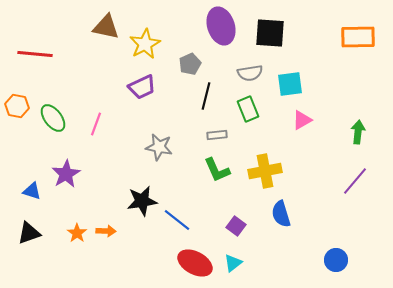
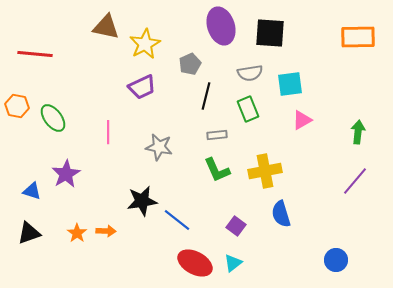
pink line: moved 12 px right, 8 px down; rotated 20 degrees counterclockwise
